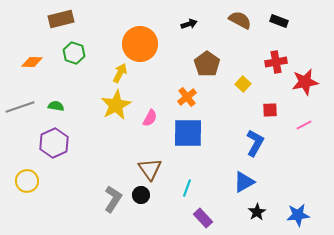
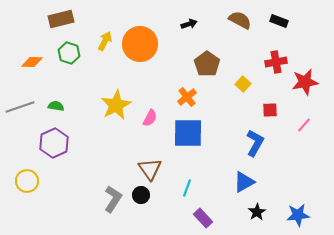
green hexagon: moved 5 px left
yellow arrow: moved 15 px left, 32 px up
pink line: rotated 21 degrees counterclockwise
